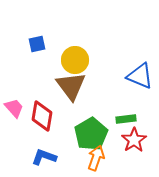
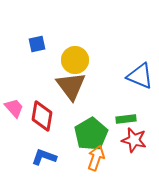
red star: rotated 25 degrees counterclockwise
